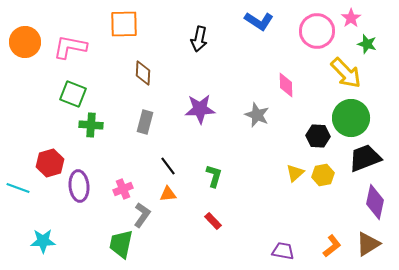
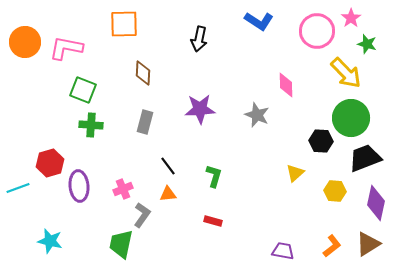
pink L-shape: moved 4 px left, 1 px down
green square: moved 10 px right, 4 px up
black hexagon: moved 3 px right, 5 px down
yellow hexagon: moved 12 px right, 16 px down; rotated 15 degrees clockwise
cyan line: rotated 40 degrees counterclockwise
purple diamond: moved 1 px right, 1 px down
red rectangle: rotated 30 degrees counterclockwise
cyan star: moved 7 px right; rotated 15 degrees clockwise
